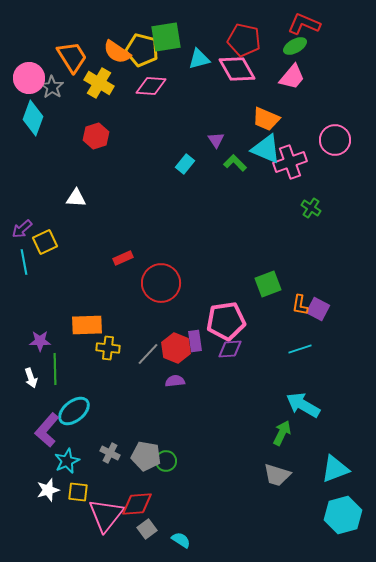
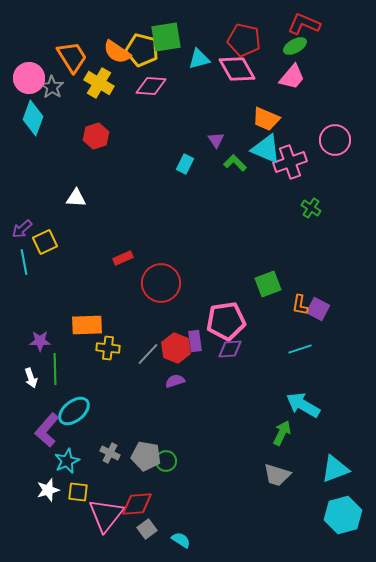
cyan rectangle at (185, 164): rotated 12 degrees counterclockwise
purple semicircle at (175, 381): rotated 12 degrees counterclockwise
